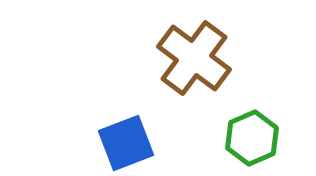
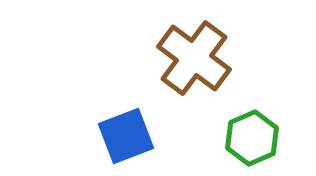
blue square: moved 7 px up
